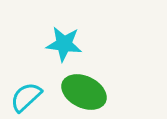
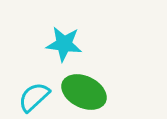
cyan semicircle: moved 8 px right
